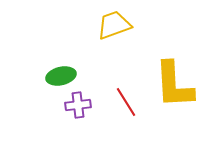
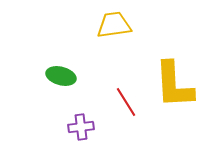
yellow trapezoid: rotated 12 degrees clockwise
green ellipse: rotated 28 degrees clockwise
purple cross: moved 3 px right, 22 px down
